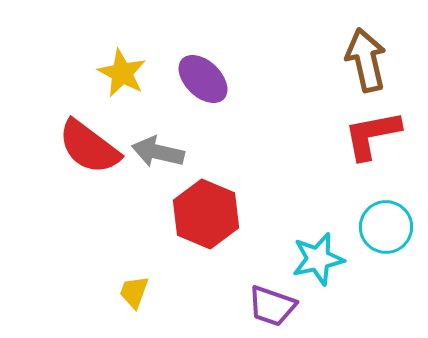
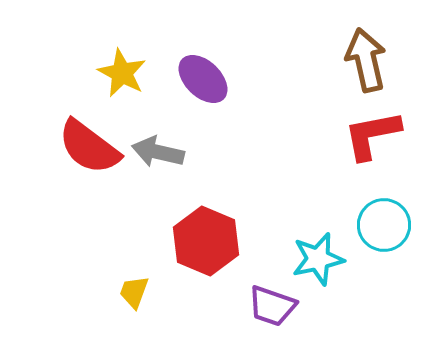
red hexagon: moved 27 px down
cyan circle: moved 2 px left, 2 px up
